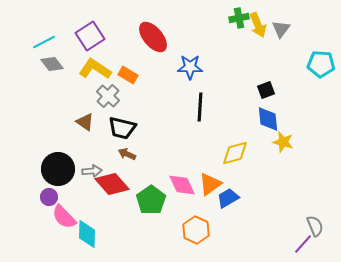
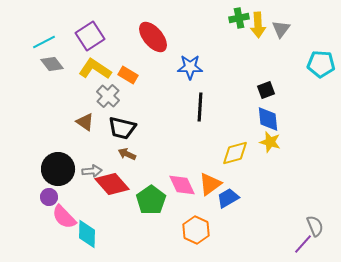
yellow arrow: rotated 20 degrees clockwise
yellow star: moved 13 px left
